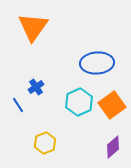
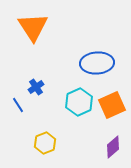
orange triangle: rotated 8 degrees counterclockwise
orange square: rotated 12 degrees clockwise
